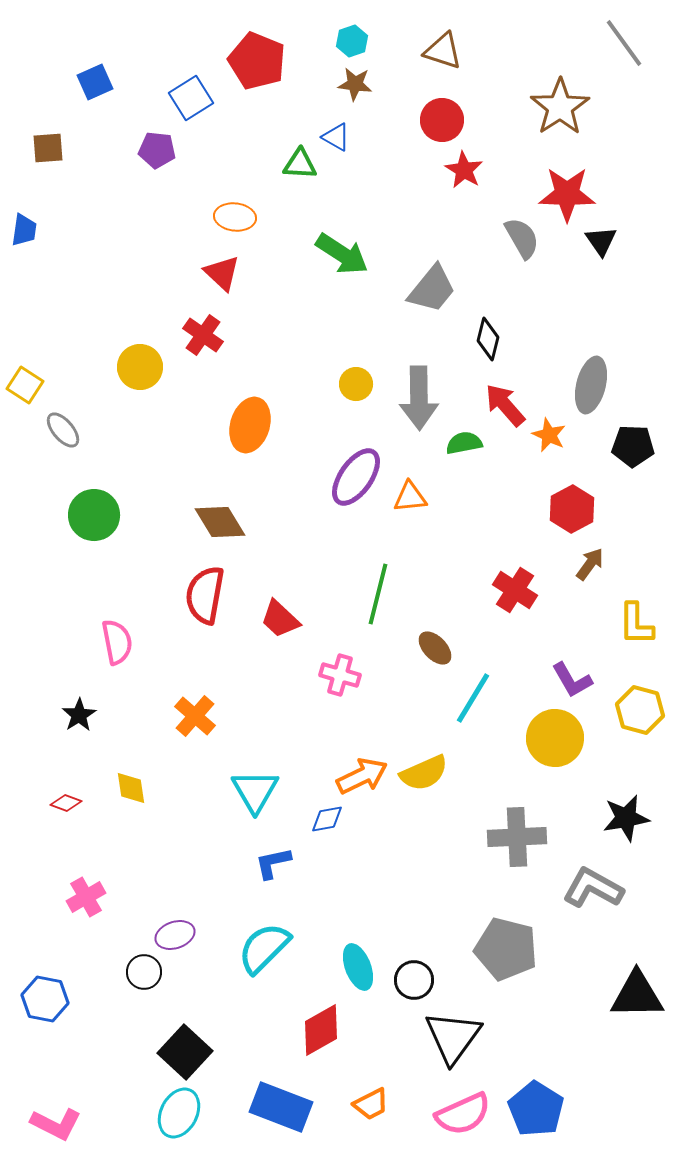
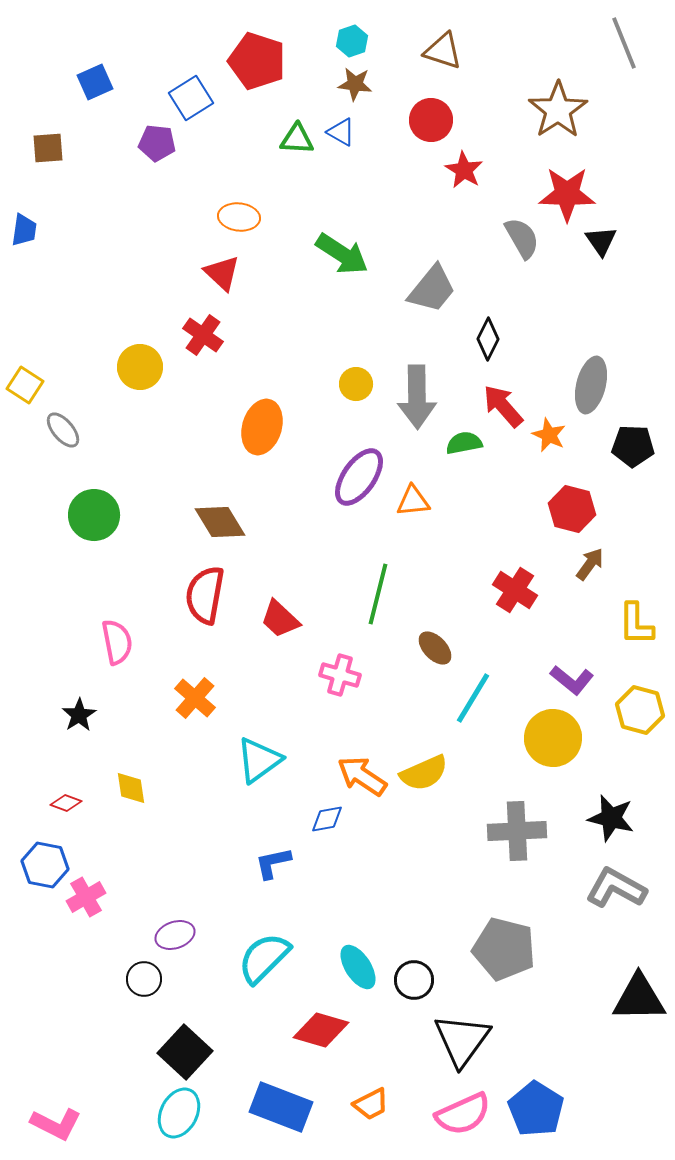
gray line at (624, 43): rotated 14 degrees clockwise
red pentagon at (257, 61): rotated 4 degrees counterclockwise
brown star at (560, 107): moved 2 px left, 3 px down
red circle at (442, 120): moved 11 px left
blue triangle at (336, 137): moved 5 px right, 5 px up
purple pentagon at (157, 150): moved 7 px up
green triangle at (300, 164): moved 3 px left, 25 px up
orange ellipse at (235, 217): moved 4 px right
black diamond at (488, 339): rotated 12 degrees clockwise
gray arrow at (419, 398): moved 2 px left, 1 px up
red arrow at (505, 405): moved 2 px left, 1 px down
orange ellipse at (250, 425): moved 12 px right, 2 px down
purple ellipse at (356, 477): moved 3 px right
orange triangle at (410, 497): moved 3 px right, 4 px down
red hexagon at (572, 509): rotated 18 degrees counterclockwise
purple L-shape at (572, 680): rotated 21 degrees counterclockwise
orange cross at (195, 716): moved 18 px up
yellow circle at (555, 738): moved 2 px left
orange arrow at (362, 776): rotated 120 degrees counterclockwise
cyan triangle at (255, 791): moved 4 px right, 31 px up; rotated 24 degrees clockwise
black star at (626, 818): moved 15 px left; rotated 24 degrees clockwise
gray cross at (517, 837): moved 6 px up
gray L-shape at (593, 888): moved 23 px right
cyan semicircle at (264, 948): moved 10 px down
gray pentagon at (506, 949): moved 2 px left
cyan ellipse at (358, 967): rotated 12 degrees counterclockwise
black circle at (144, 972): moved 7 px down
black triangle at (637, 995): moved 2 px right, 3 px down
blue hexagon at (45, 999): moved 134 px up
red diamond at (321, 1030): rotated 46 degrees clockwise
black triangle at (453, 1037): moved 9 px right, 3 px down
